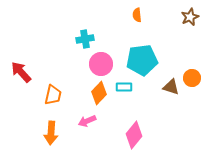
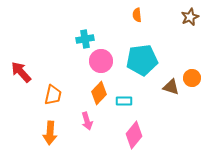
pink circle: moved 3 px up
cyan rectangle: moved 14 px down
pink arrow: rotated 84 degrees counterclockwise
orange arrow: moved 1 px left
